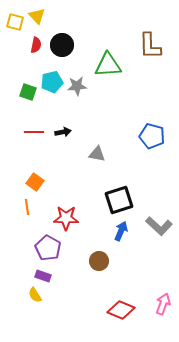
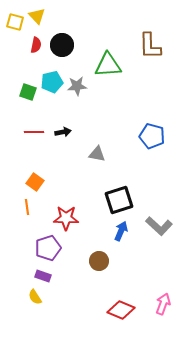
purple pentagon: rotated 25 degrees clockwise
yellow semicircle: moved 2 px down
